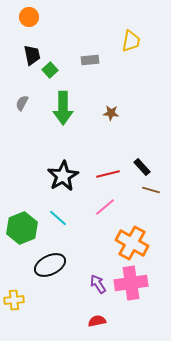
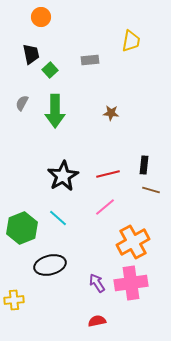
orange circle: moved 12 px right
black trapezoid: moved 1 px left, 1 px up
green arrow: moved 8 px left, 3 px down
black rectangle: moved 2 px right, 2 px up; rotated 48 degrees clockwise
orange cross: moved 1 px right, 1 px up; rotated 32 degrees clockwise
black ellipse: rotated 12 degrees clockwise
purple arrow: moved 1 px left, 1 px up
